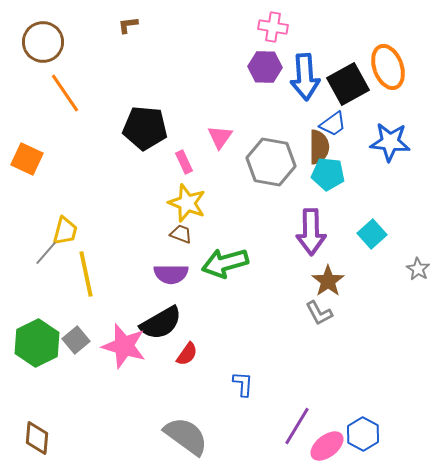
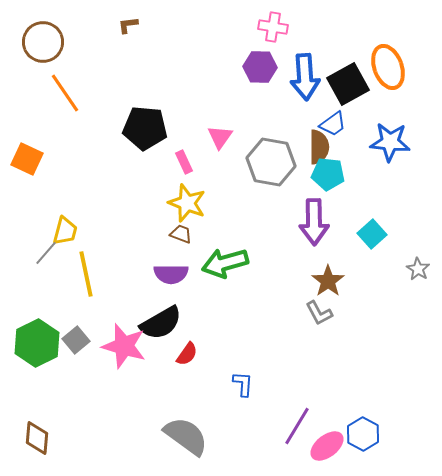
purple hexagon: moved 5 px left
purple arrow: moved 3 px right, 10 px up
